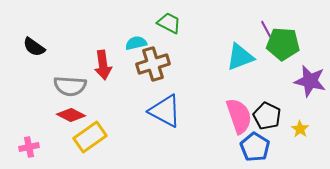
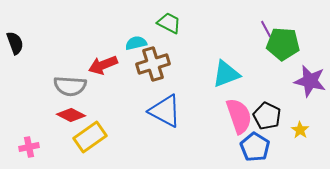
black semicircle: moved 19 px left, 4 px up; rotated 145 degrees counterclockwise
cyan triangle: moved 14 px left, 17 px down
red arrow: rotated 76 degrees clockwise
yellow star: moved 1 px down
